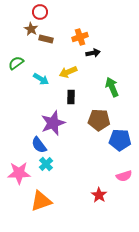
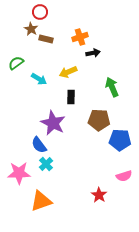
cyan arrow: moved 2 px left
purple star: rotated 25 degrees counterclockwise
